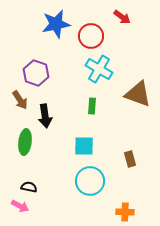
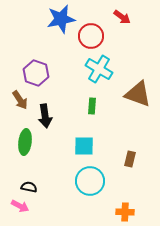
blue star: moved 5 px right, 5 px up
brown rectangle: rotated 28 degrees clockwise
